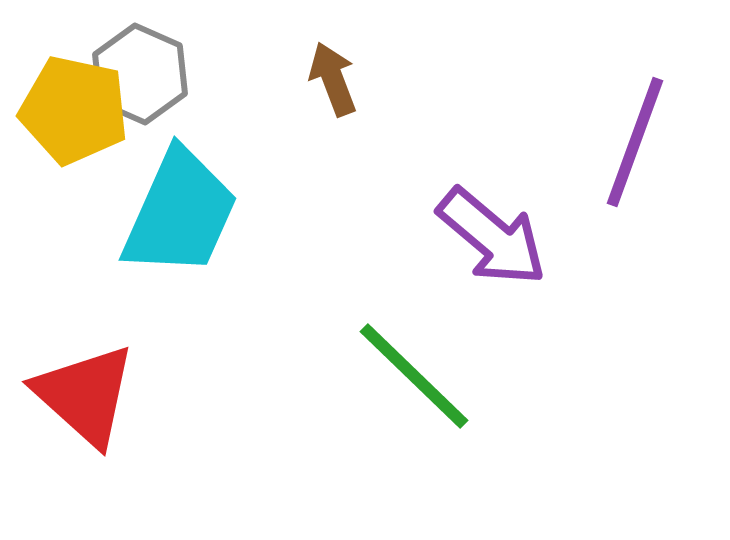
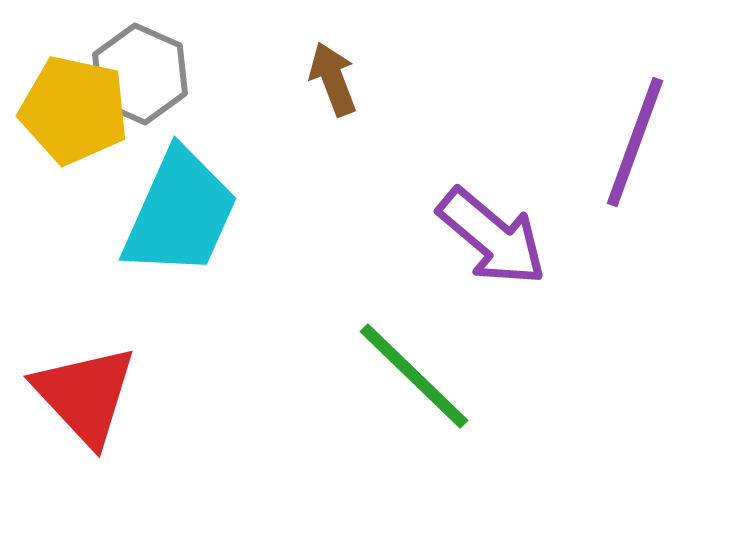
red triangle: rotated 5 degrees clockwise
